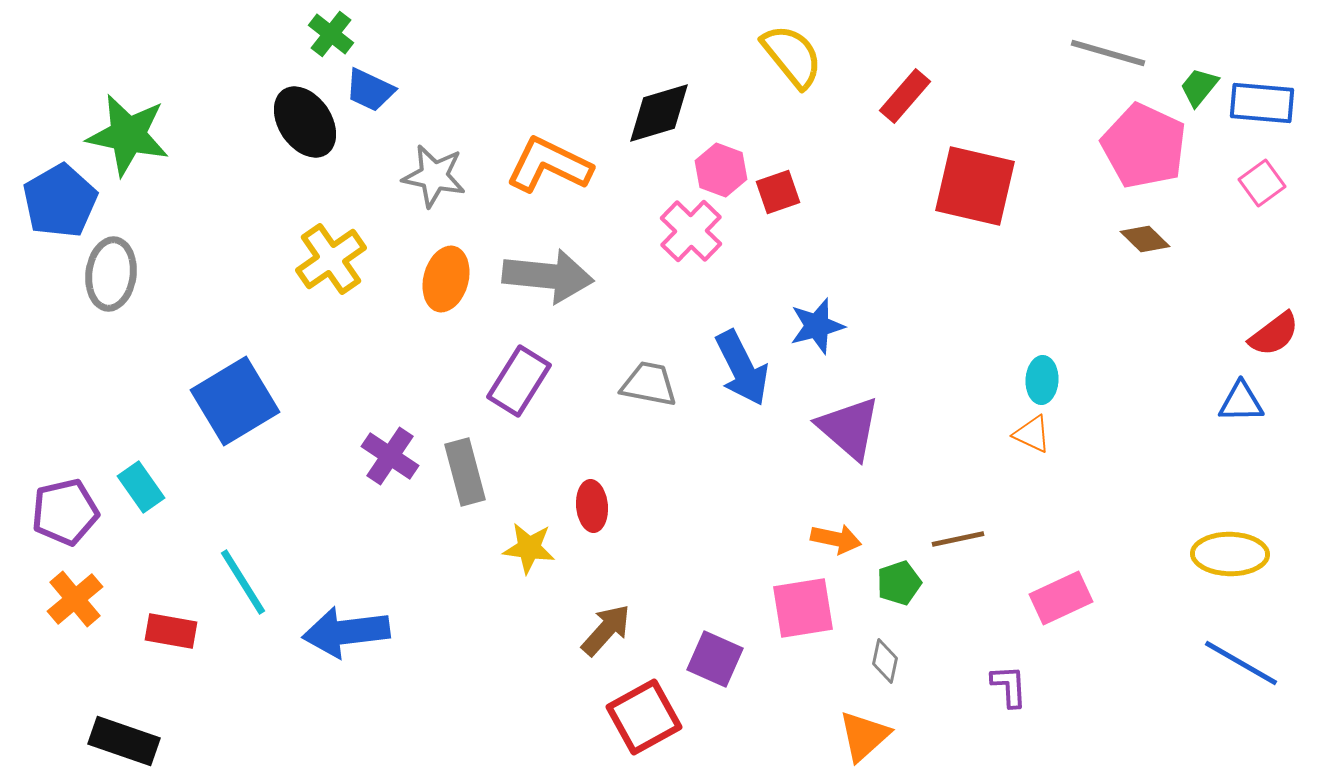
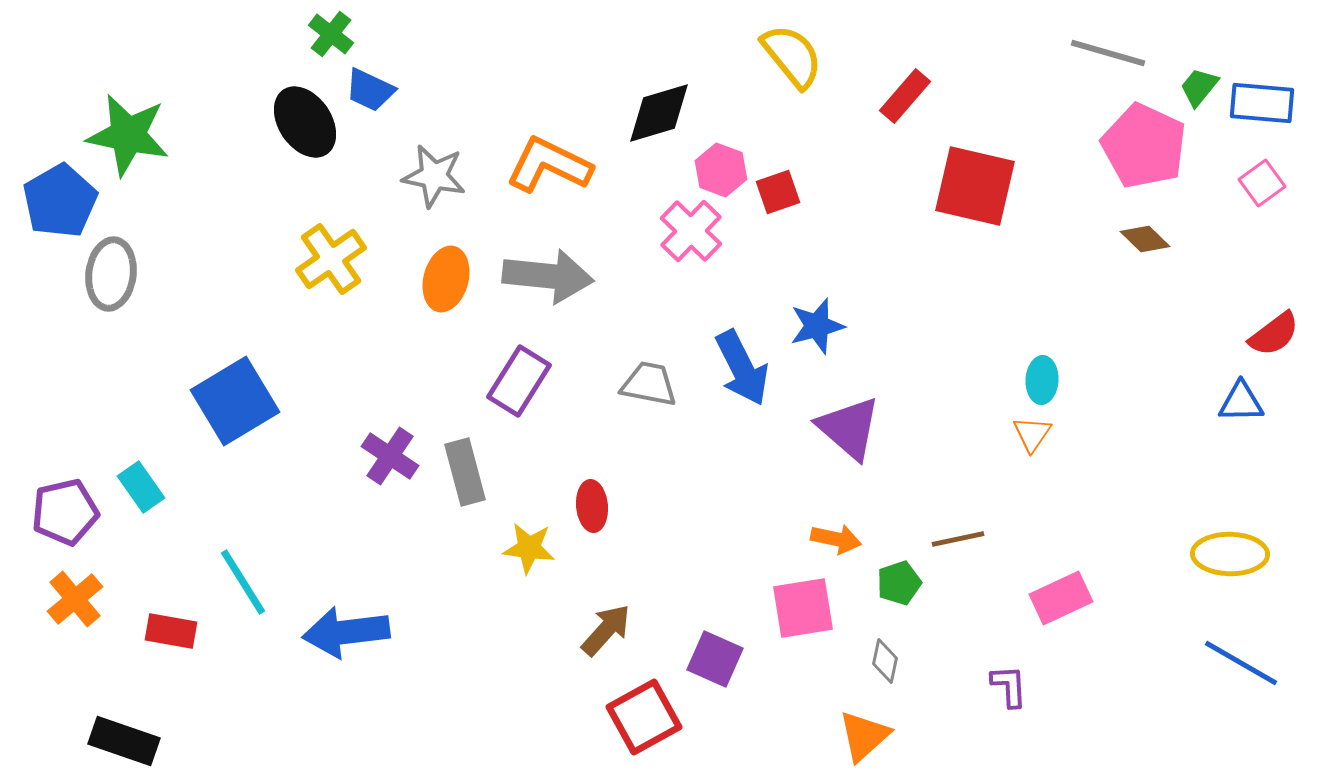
orange triangle at (1032, 434): rotated 39 degrees clockwise
